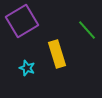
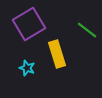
purple square: moved 7 px right, 3 px down
green line: rotated 10 degrees counterclockwise
